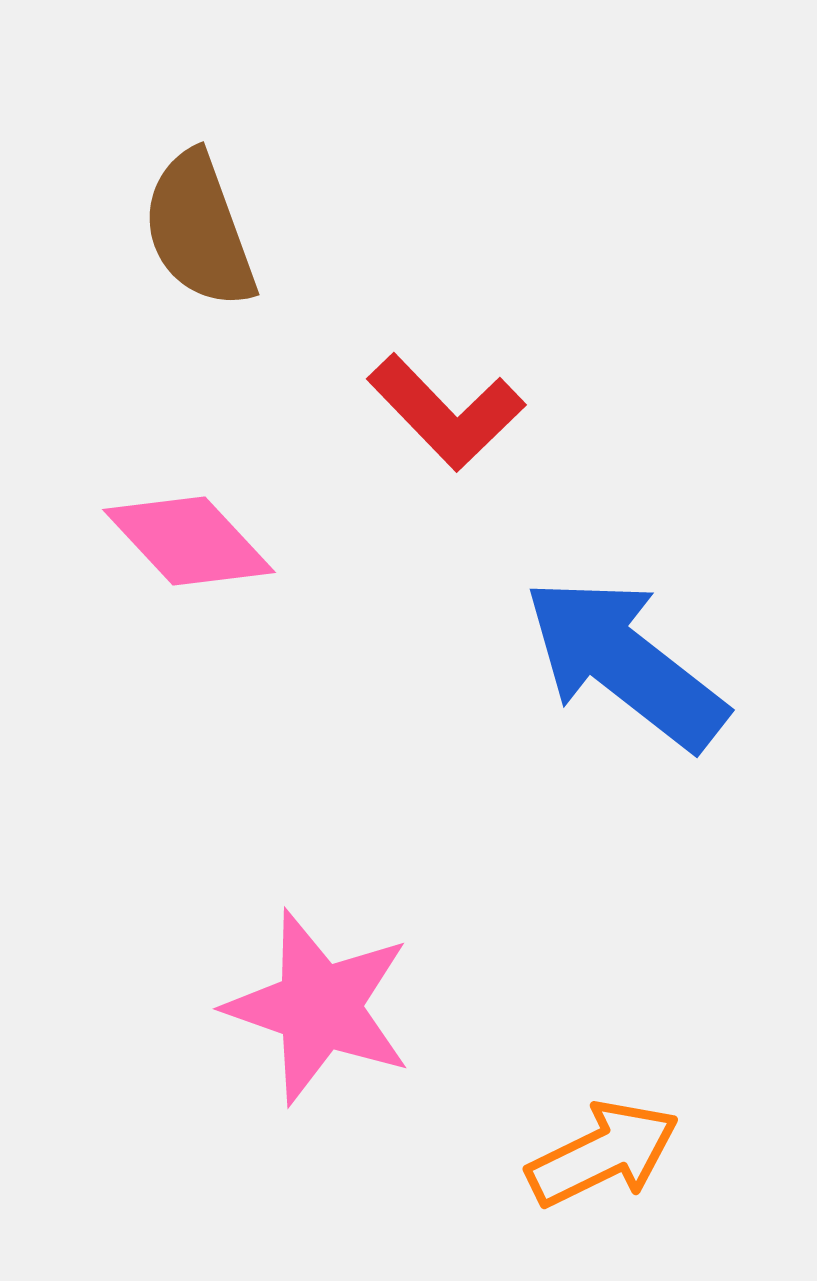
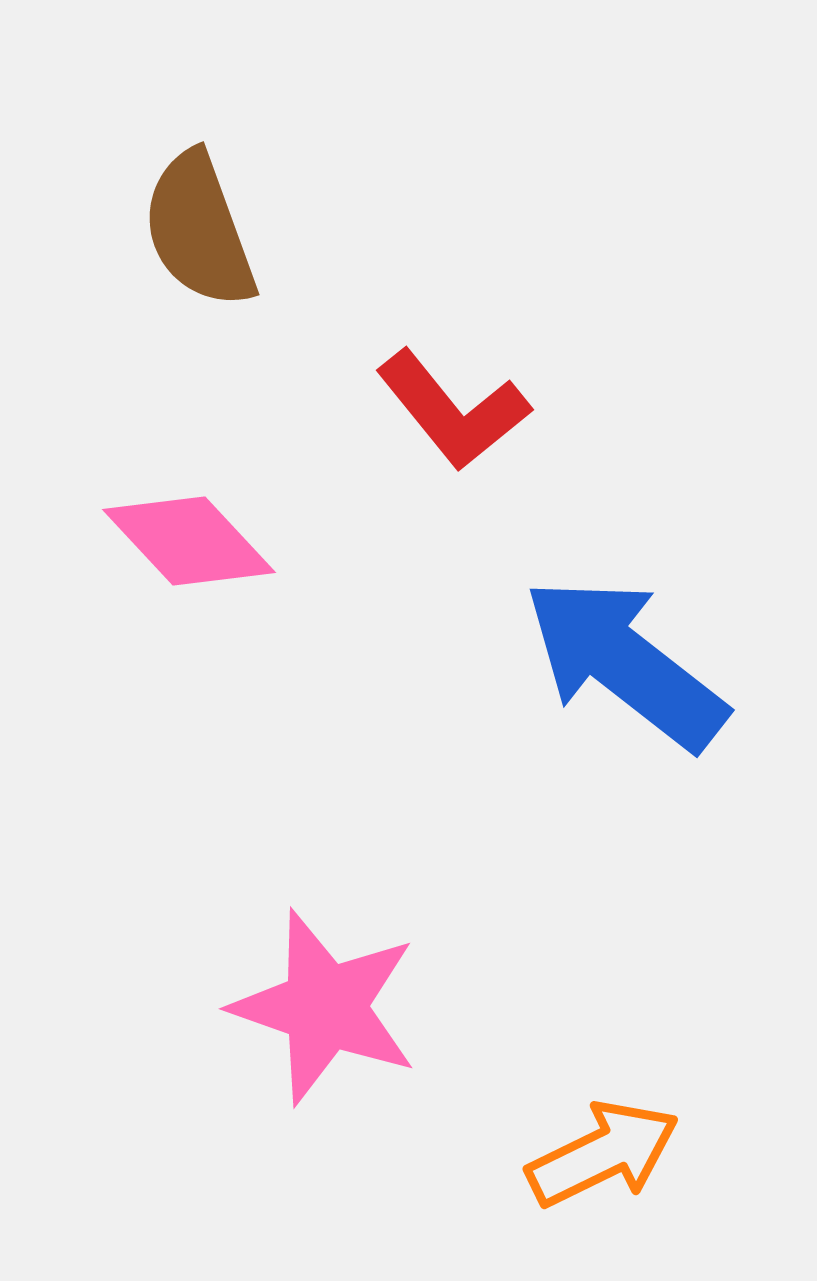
red L-shape: moved 7 px right, 2 px up; rotated 5 degrees clockwise
pink star: moved 6 px right
